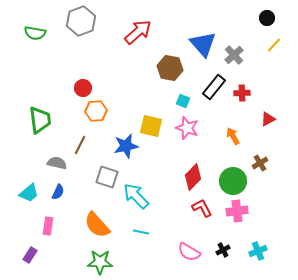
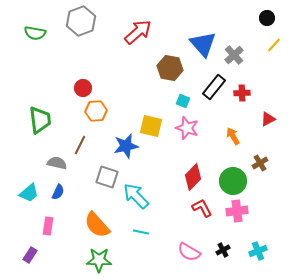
green star: moved 1 px left, 2 px up
